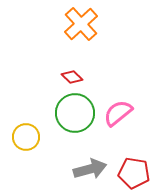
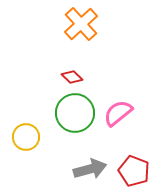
red pentagon: moved 2 px up; rotated 12 degrees clockwise
